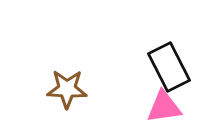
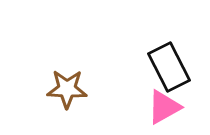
pink triangle: rotated 21 degrees counterclockwise
